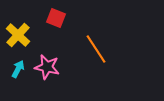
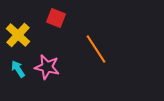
cyan arrow: rotated 60 degrees counterclockwise
